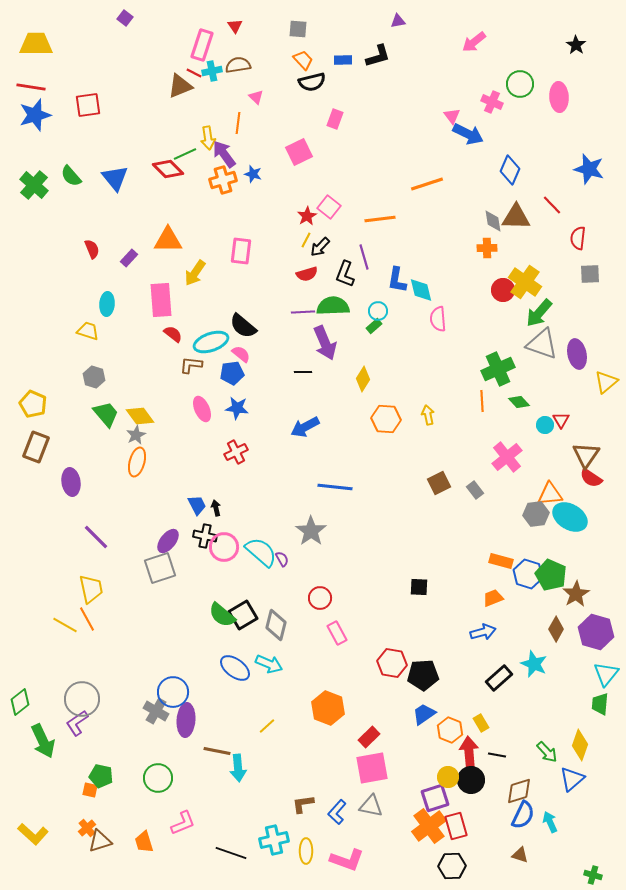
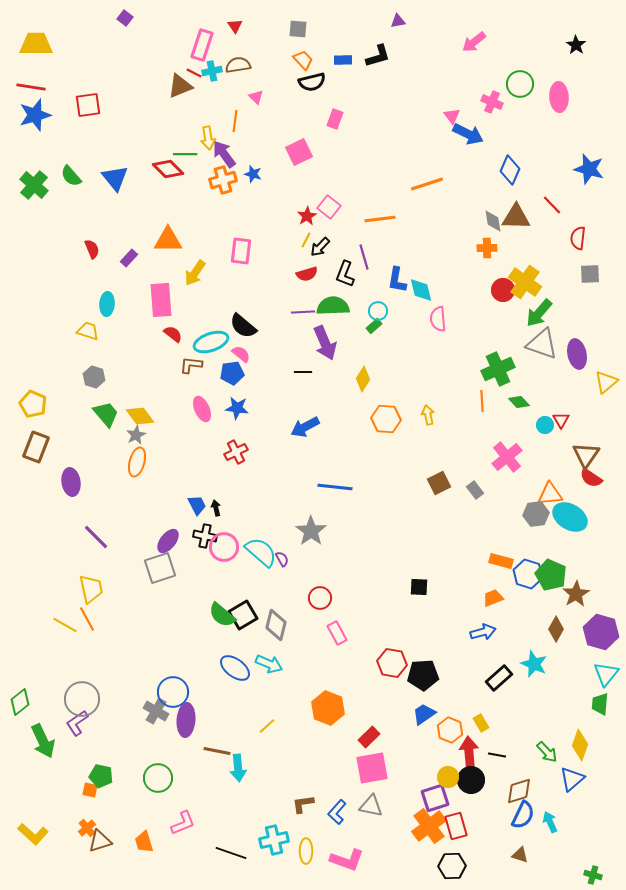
orange line at (238, 123): moved 3 px left, 2 px up
green line at (185, 154): rotated 25 degrees clockwise
purple hexagon at (596, 632): moved 5 px right
